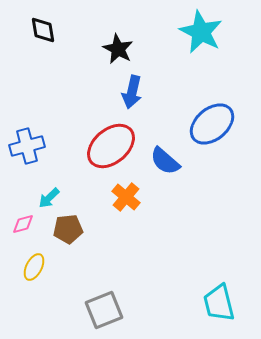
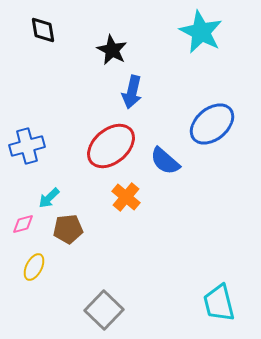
black star: moved 6 px left, 1 px down
gray square: rotated 24 degrees counterclockwise
